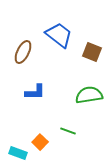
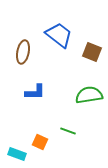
brown ellipse: rotated 15 degrees counterclockwise
orange square: rotated 21 degrees counterclockwise
cyan rectangle: moved 1 px left, 1 px down
